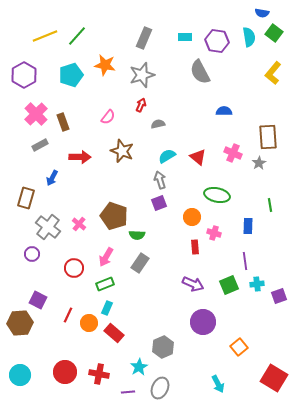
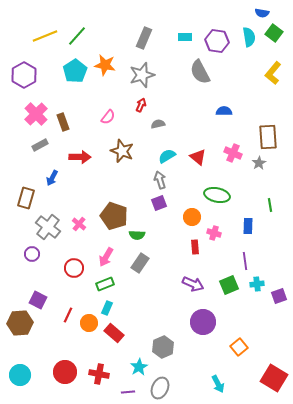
cyan pentagon at (71, 75): moved 4 px right, 4 px up; rotated 15 degrees counterclockwise
